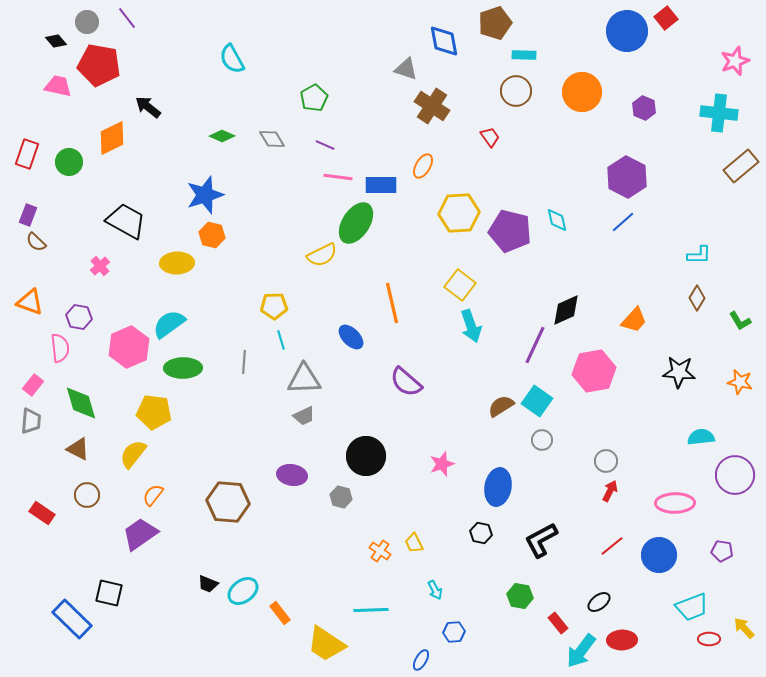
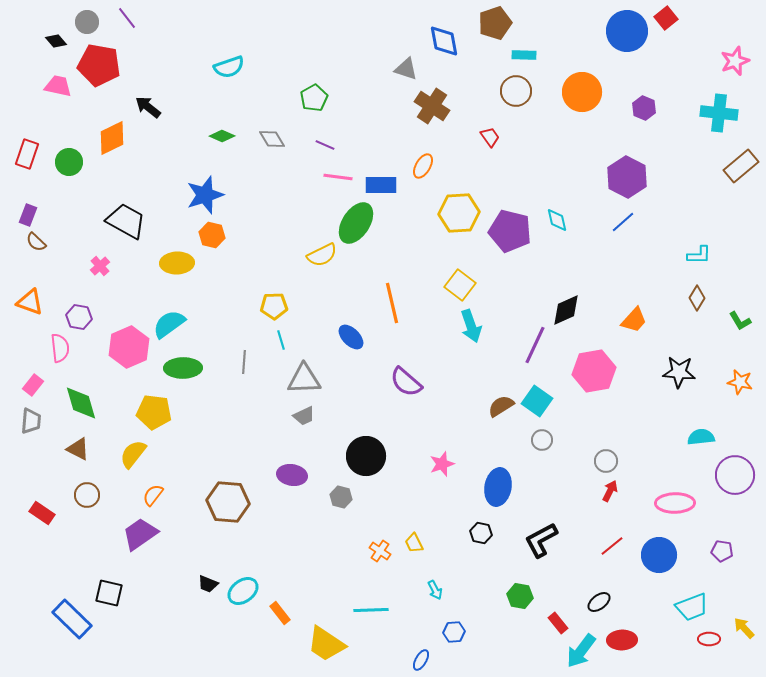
cyan semicircle at (232, 59): moved 3 px left, 8 px down; rotated 80 degrees counterclockwise
